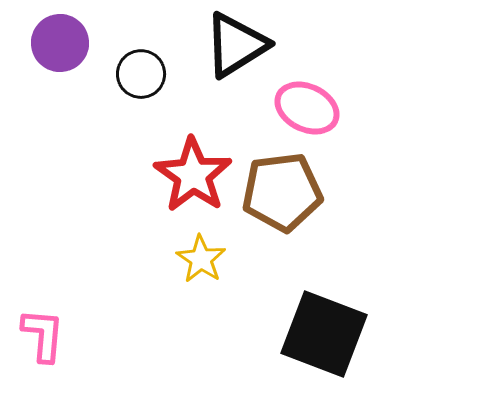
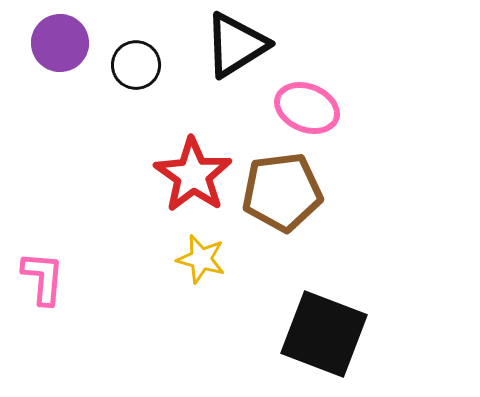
black circle: moved 5 px left, 9 px up
pink ellipse: rotated 4 degrees counterclockwise
yellow star: rotated 18 degrees counterclockwise
pink L-shape: moved 57 px up
